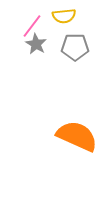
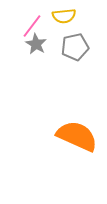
gray pentagon: rotated 12 degrees counterclockwise
